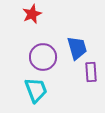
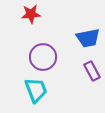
red star: moved 1 px left; rotated 18 degrees clockwise
blue trapezoid: moved 11 px right, 10 px up; rotated 95 degrees clockwise
purple rectangle: moved 1 px right, 1 px up; rotated 24 degrees counterclockwise
